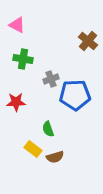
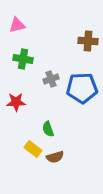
pink triangle: rotated 42 degrees counterclockwise
brown cross: rotated 36 degrees counterclockwise
blue pentagon: moved 7 px right, 7 px up
